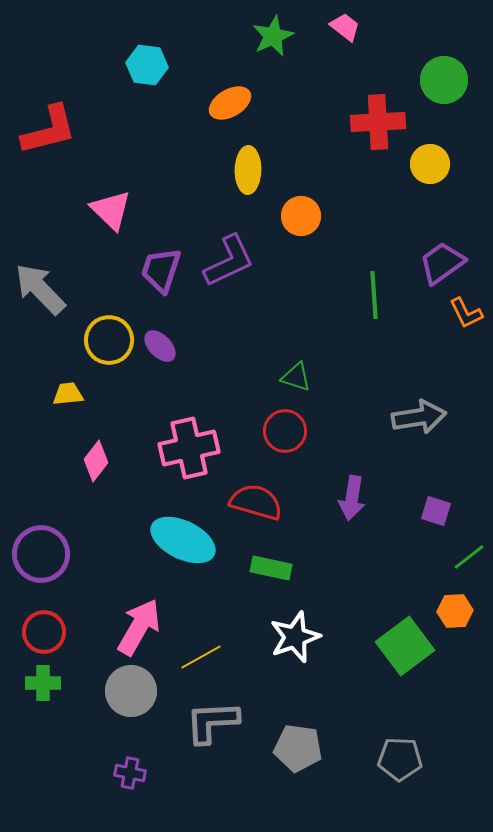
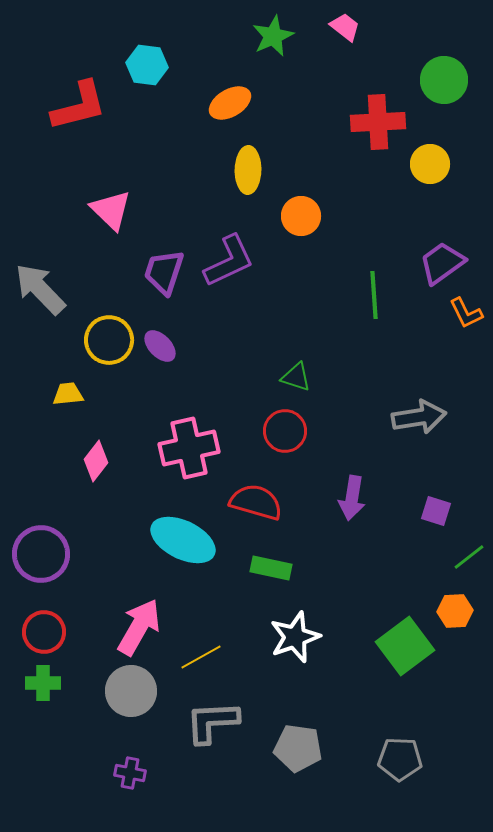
red L-shape at (49, 130): moved 30 px right, 24 px up
purple trapezoid at (161, 270): moved 3 px right, 2 px down
